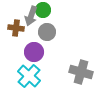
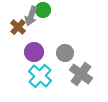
brown cross: moved 2 px right, 1 px up; rotated 35 degrees clockwise
gray circle: moved 18 px right, 21 px down
gray cross: moved 2 px down; rotated 20 degrees clockwise
cyan cross: moved 11 px right
